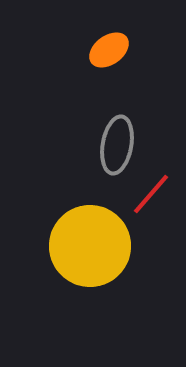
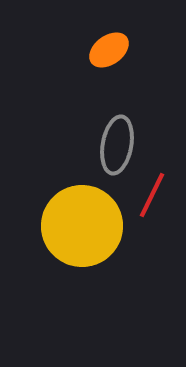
red line: moved 1 px right, 1 px down; rotated 15 degrees counterclockwise
yellow circle: moved 8 px left, 20 px up
